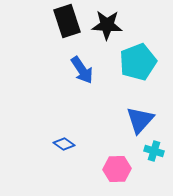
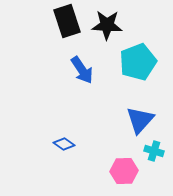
pink hexagon: moved 7 px right, 2 px down
